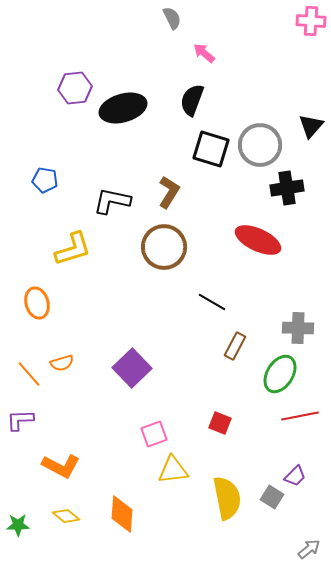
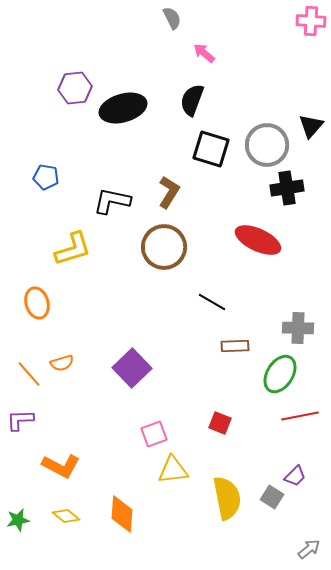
gray circle: moved 7 px right
blue pentagon: moved 1 px right, 3 px up
brown rectangle: rotated 60 degrees clockwise
green star: moved 5 px up; rotated 10 degrees counterclockwise
